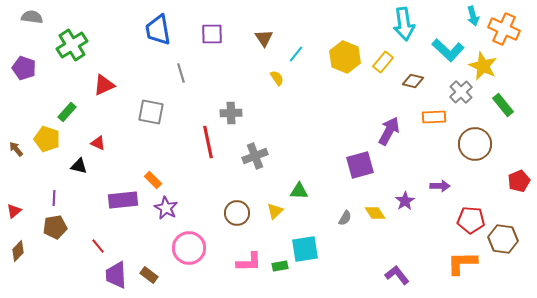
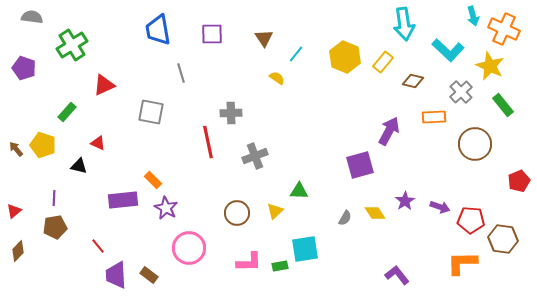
yellow star at (483, 66): moved 7 px right
yellow semicircle at (277, 78): rotated 21 degrees counterclockwise
yellow pentagon at (47, 139): moved 4 px left, 6 px down
purple arrow at (440, 186): moved 21 px down; rotated 18 degrees clockwise
